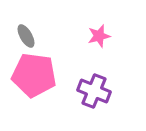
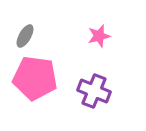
gray ellipse: moved 1 px left; rotated 60 degrees clockwise
pink pentagon: moved 1 px right, 3 px down
